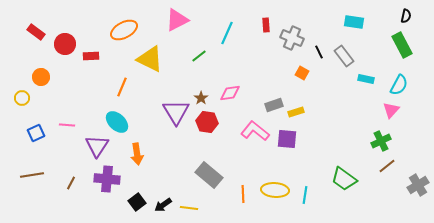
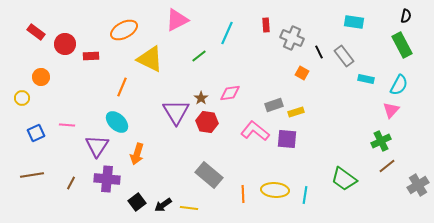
orange arrow at (137, 154): rotated 25 degrees clockwise
